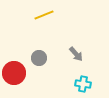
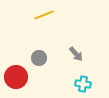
red circle: moved 2 px right, 4 px down
